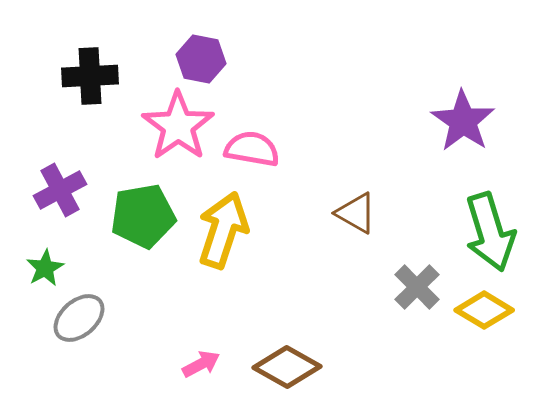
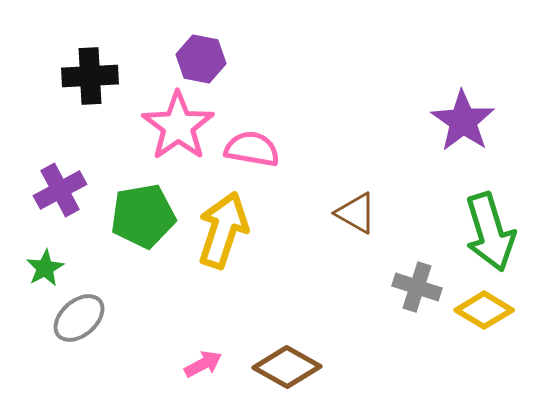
gray cross: rotated 27 degrees counterclockwise
pink arrow: moved 2 px right
